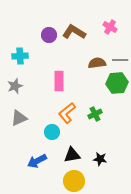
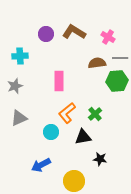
pink cross: moved 2 px left, 10 px down
purple circle: moved 3 px left, 1 px up
gray line: moved 2 px up
green hexagon: moved 2 px up
green cross: rotated 16 degrees counterclockwise
cyan circle: moved 1 px left
black triangle: moved 11 px right, 18 px up
blue arrow: moved 4 px right, 4 px down
